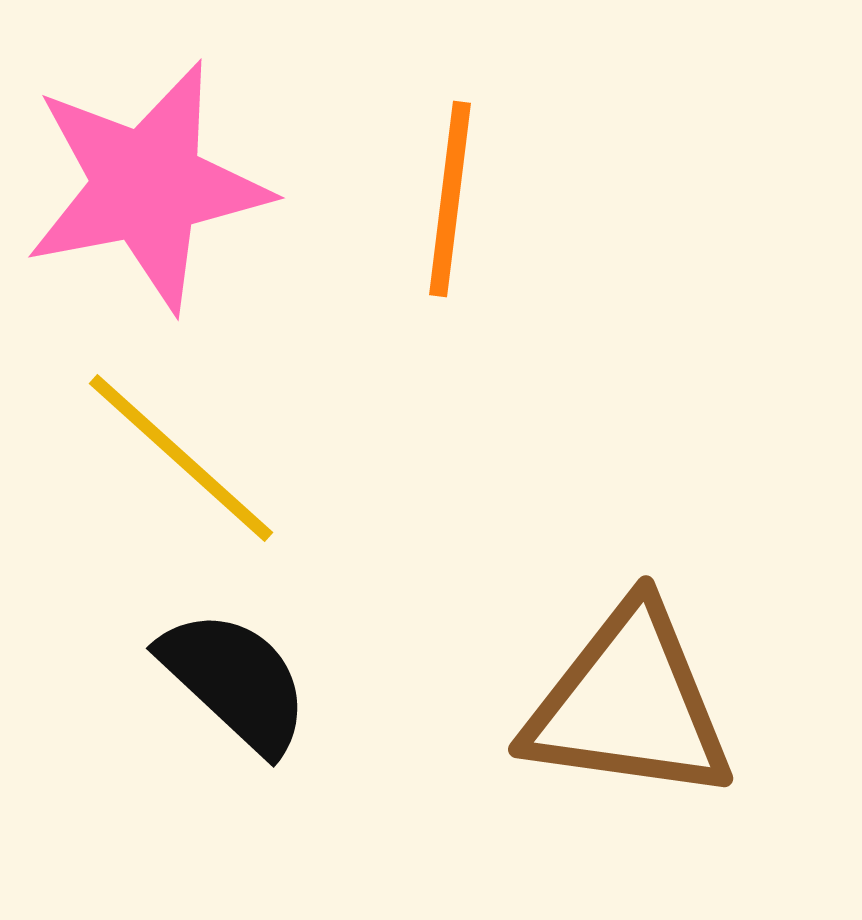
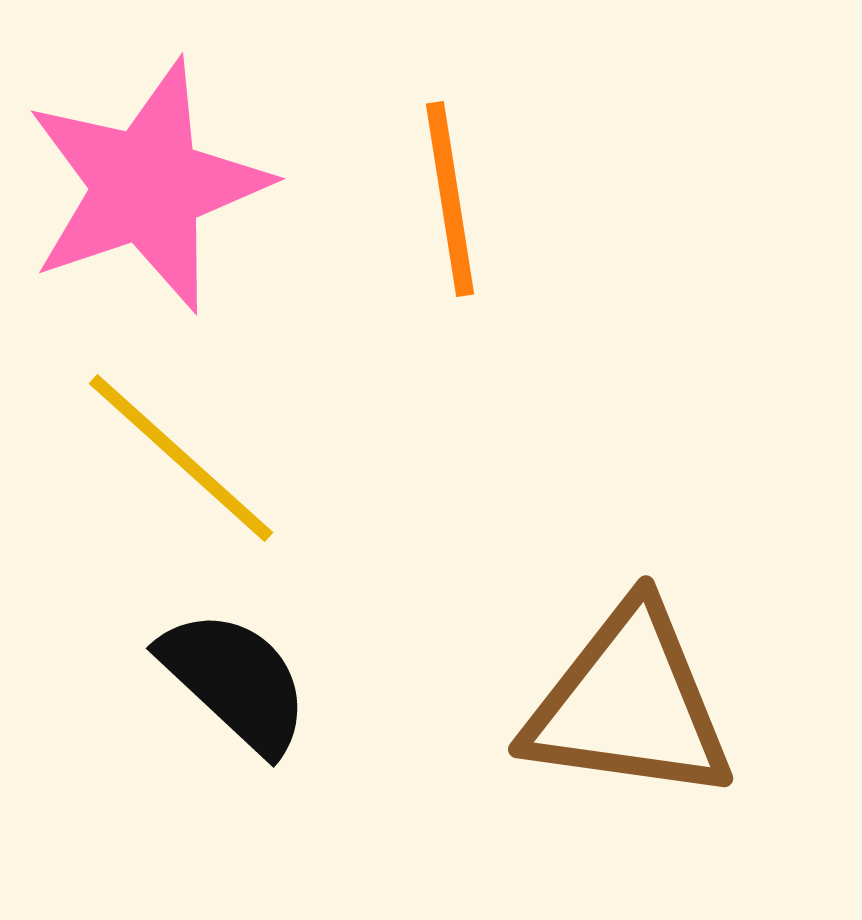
pink star: rotated 8 degrees counterclockwise
orange line: rotated 16 degrees counterclockwise
